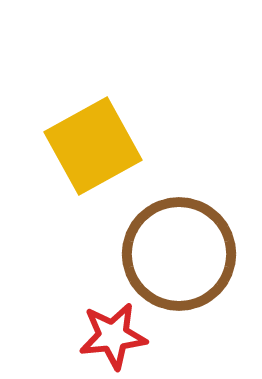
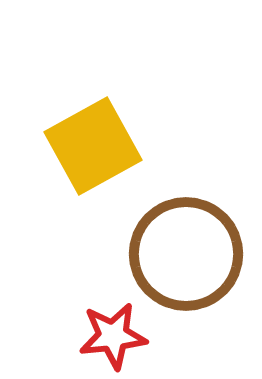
brown circle: moved 7 px right
